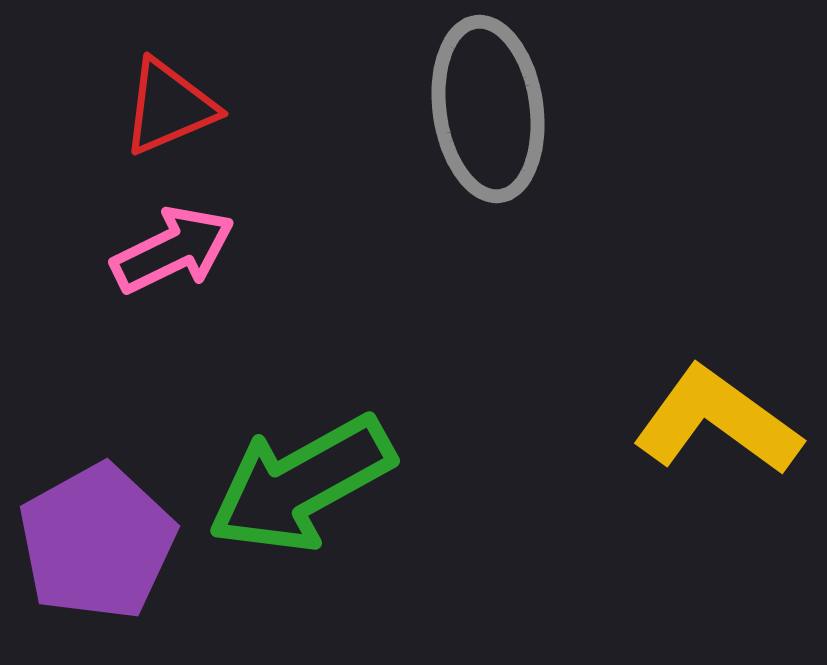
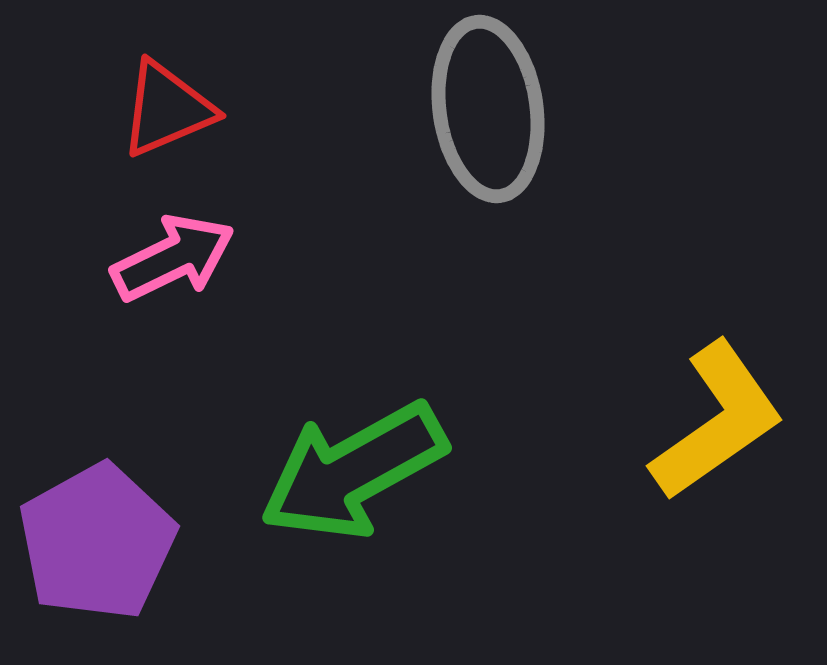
red triangle: moved 2 px left, 2 px down
pink arrow: moved 8 px down
yellow L-shape: rotated 109 degrees clockwise
green arrow: moved 52 px right, 13 px up
